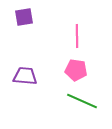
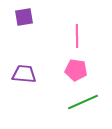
purple trapezoid: moved 1 px left, 2 px up
green line: moved 1 px right, 1 px down; rotated 48 degrees counterclockwise
